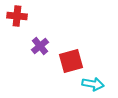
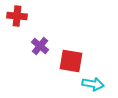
purple cross: rotated 12 degrees counterclockwise
red square: rotated 25 degrees clockwise
